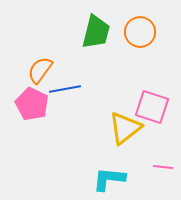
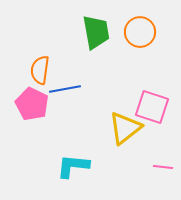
green trapezoid: rotated 24 degrees counterclockwise
orange semicircle: rotated 28 degrees counterclockwise
cyan L-shape: moved 36 px left, 13 px up
